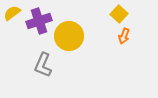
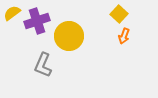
purple cross: moved 2 px left
